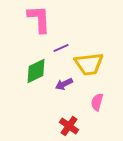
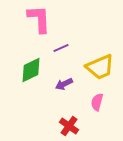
yellow trapezoid: moved 11 px right, 3 px down; rotated 16 degrees counterclockwise
green diamond: moved 5 px left, 1 px up
